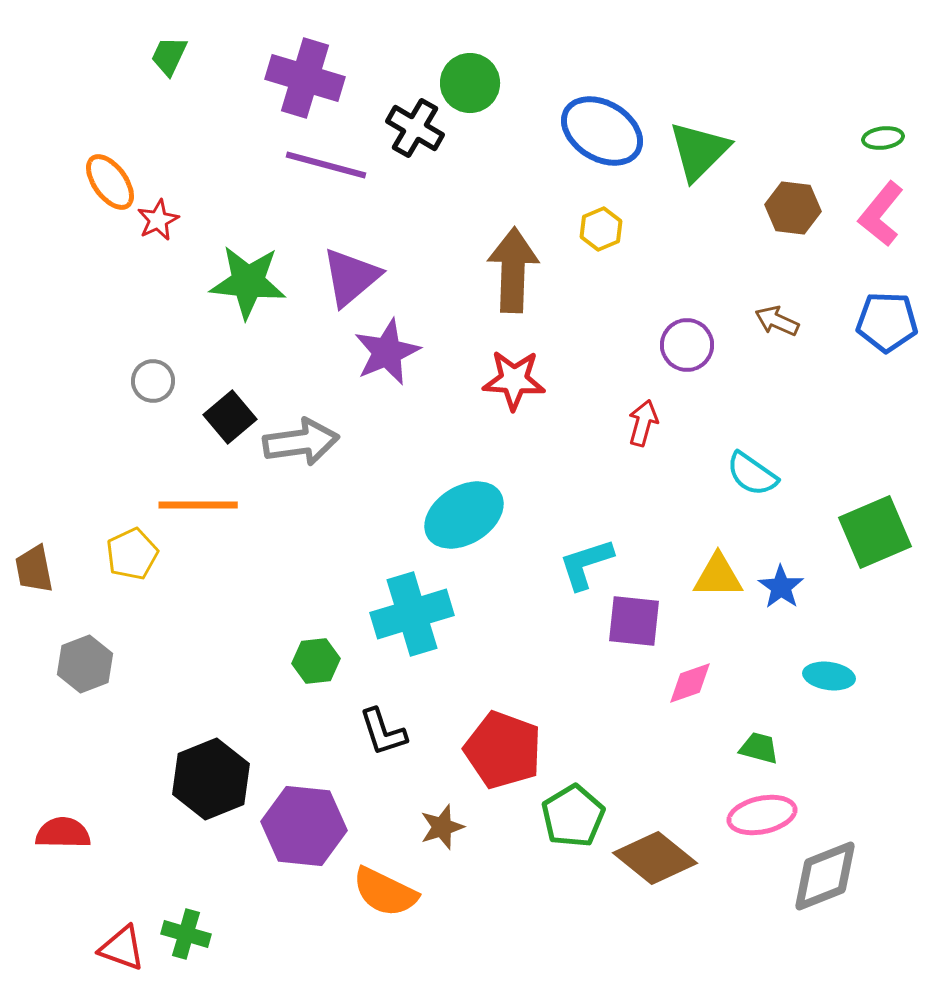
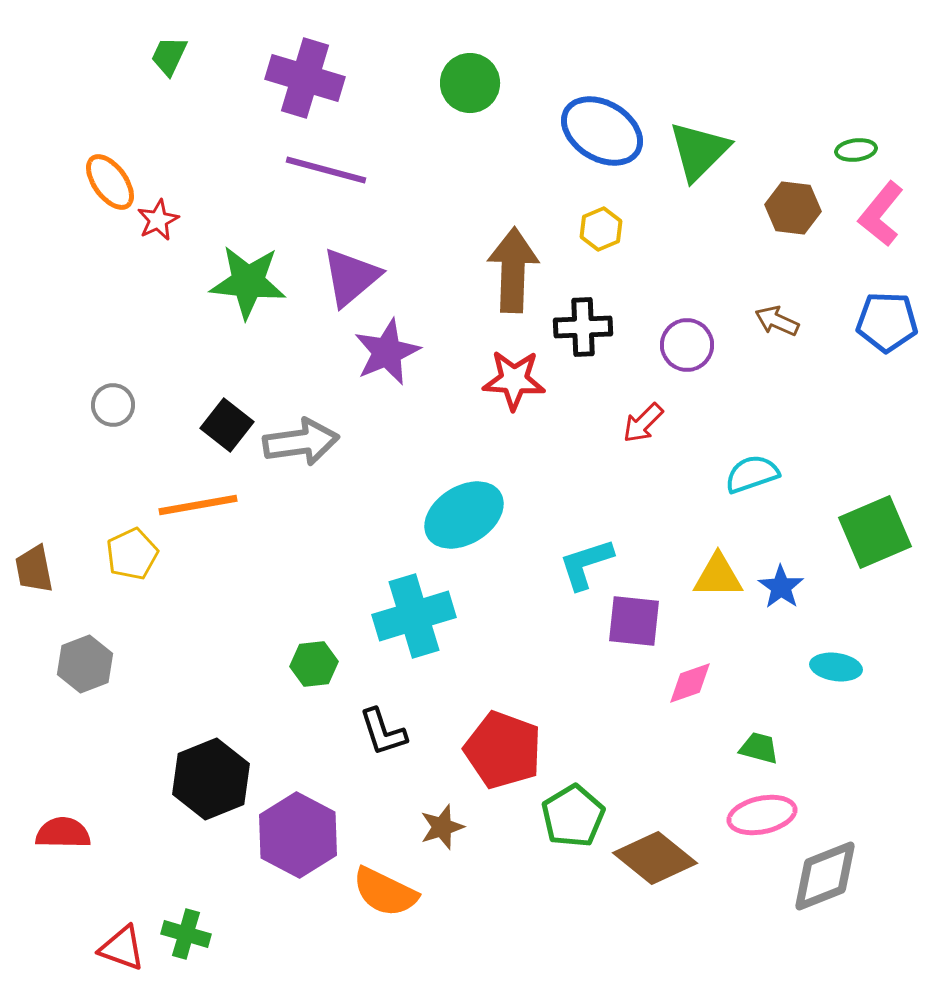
black cross at (415, 128): moved 168 px right, 199 px down; rotated 32 degrees counterclockwise
green ellipse at (883, 138): moved 27 px left, 12 px down
purple line at (326, 165): moved 5 px down
gray circle at (153, 381): moved 40 px left, 24 px down
black square at (230, 417): moved 3 px left, 8 px down; rotated 12 degrees counterclockwise
red arrow at (643, 423): rotated 150 degrees counterclockwise
cyan semicircle at (752, 474): rotated 126 degrees clockwise
orange line at (198, 505): rotated 10 degrees counterclockwise
cyan cross at (412, 614): moved 2 px right, 2 px down
green hexagon at (316, 661): moved 2 px left, 3 px down
cyan ellipse at (829, 676): moved 7 px right, 9 px up
purple hexagon at (304, 826): moved 6 px left, 9 px down; rotated 22 degrees clockwise
